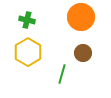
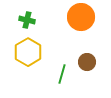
brown circle: moved 4 px right, 9 px down
